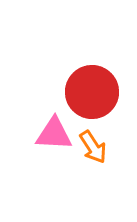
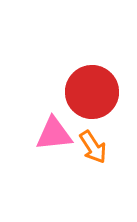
pink triangle: rotated 9 degrees counterclockwise
